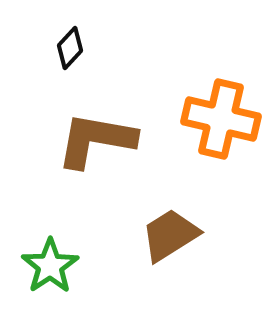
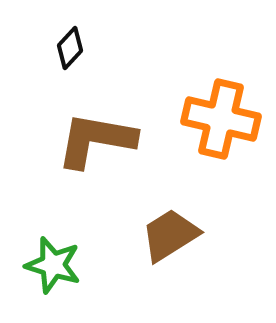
green star: moved 3 px right, 1 px up; rotated 22 degrees counterclockwise
